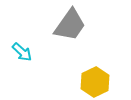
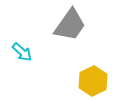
yellow hexagon: moved 2 px left, 1 px up
